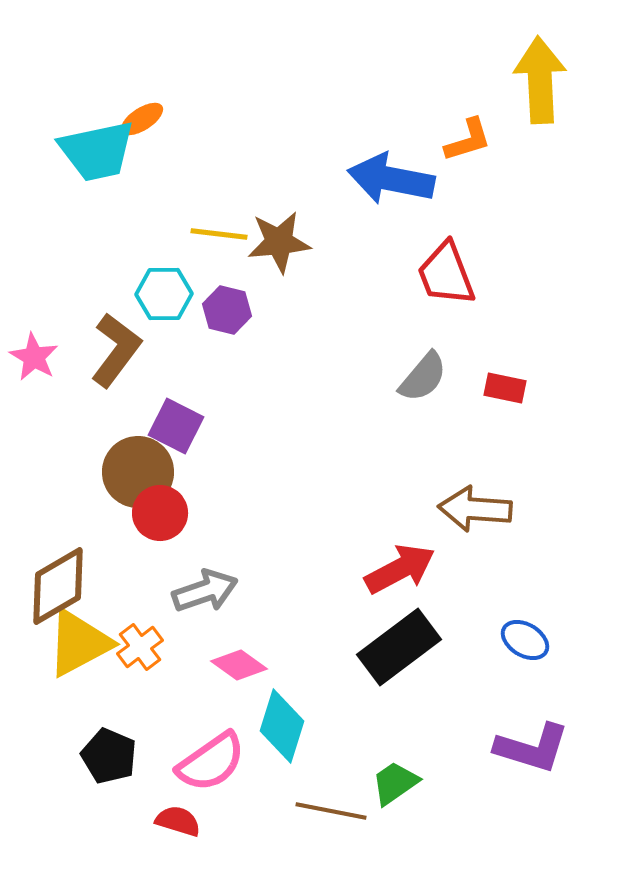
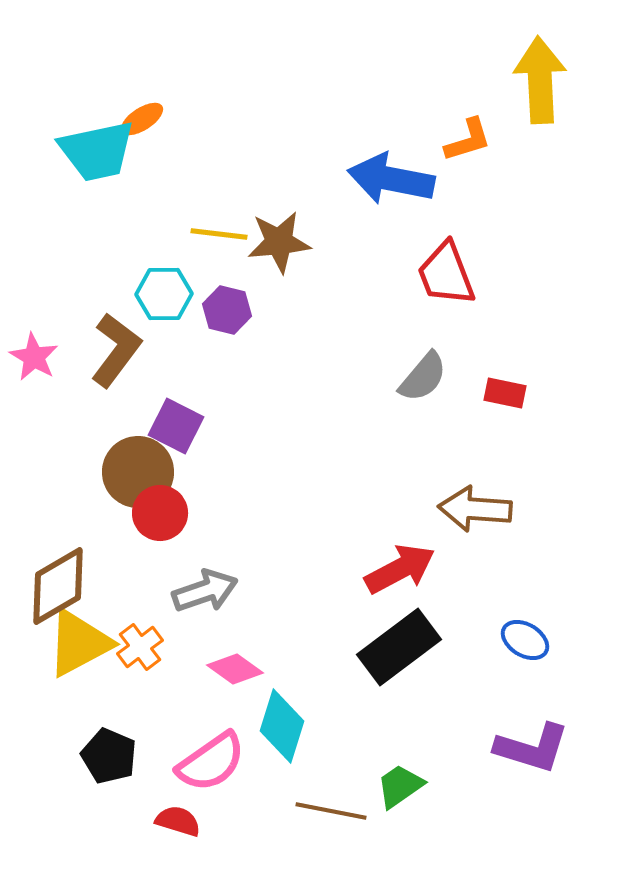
red rectangle: moved 5 px down
pink diamond: moved 4 px left, 4 px down
green trapezoid: moved 5 px right, 3 px down
